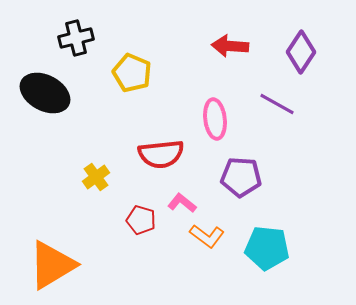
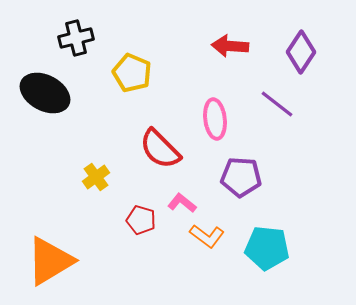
purple line: rotated 9 degrees clockwise
red semicircle: moved 1 px left, 5 px up; rotated 51 degrees clockwise
orange triangle: moved 2 px left, 4 px up
